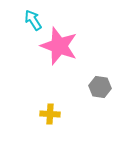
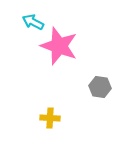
cyan arrow: moved 2 px down; rotated 30 degrees counterclockwise
yellow cross: moved 4 px down
